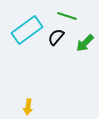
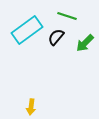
yellow arrow: moved 3 px right
